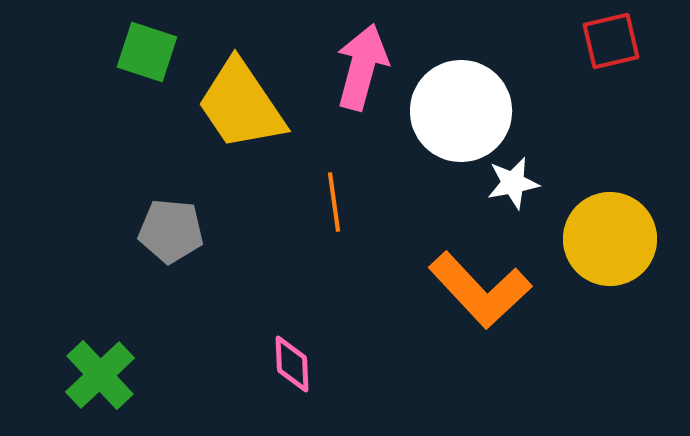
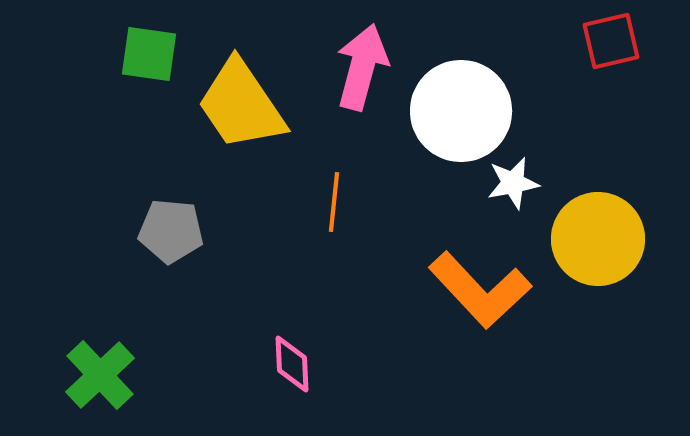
green square: moved 2 px right, 2 px down; rotated 10 degrees counterclockwise
orange line: rotated 14 degrees clockwise
yellow circle: moved 12 px left
